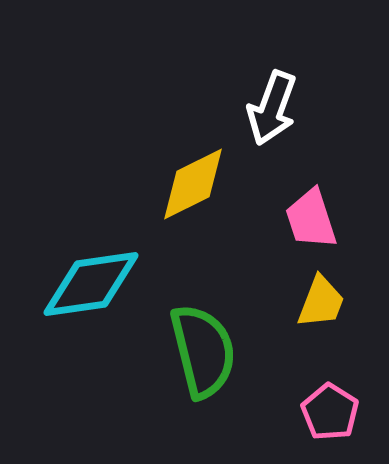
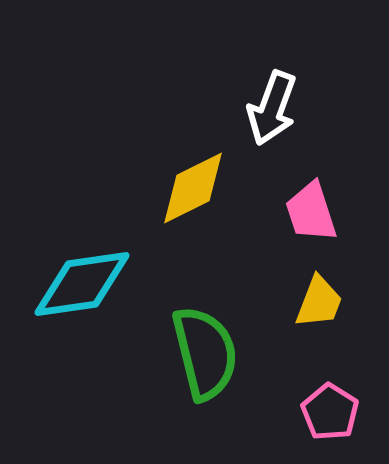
yellow diamond: moved 4 px down
pink trapezoid: moved 7 px up
cyan diamond: moved 9 px left
yellow trapezoid: moved 2 px left
green semicircle: moved 2 px right, 2 px down
